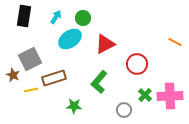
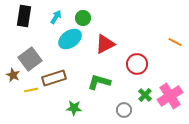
gray square: rotated 10 degrees counterclockwise
green L-shape: rotated 65 degrees clockwise
pink cross: rotated 30 degrees counterclockwise
green star: moved 2 px down
